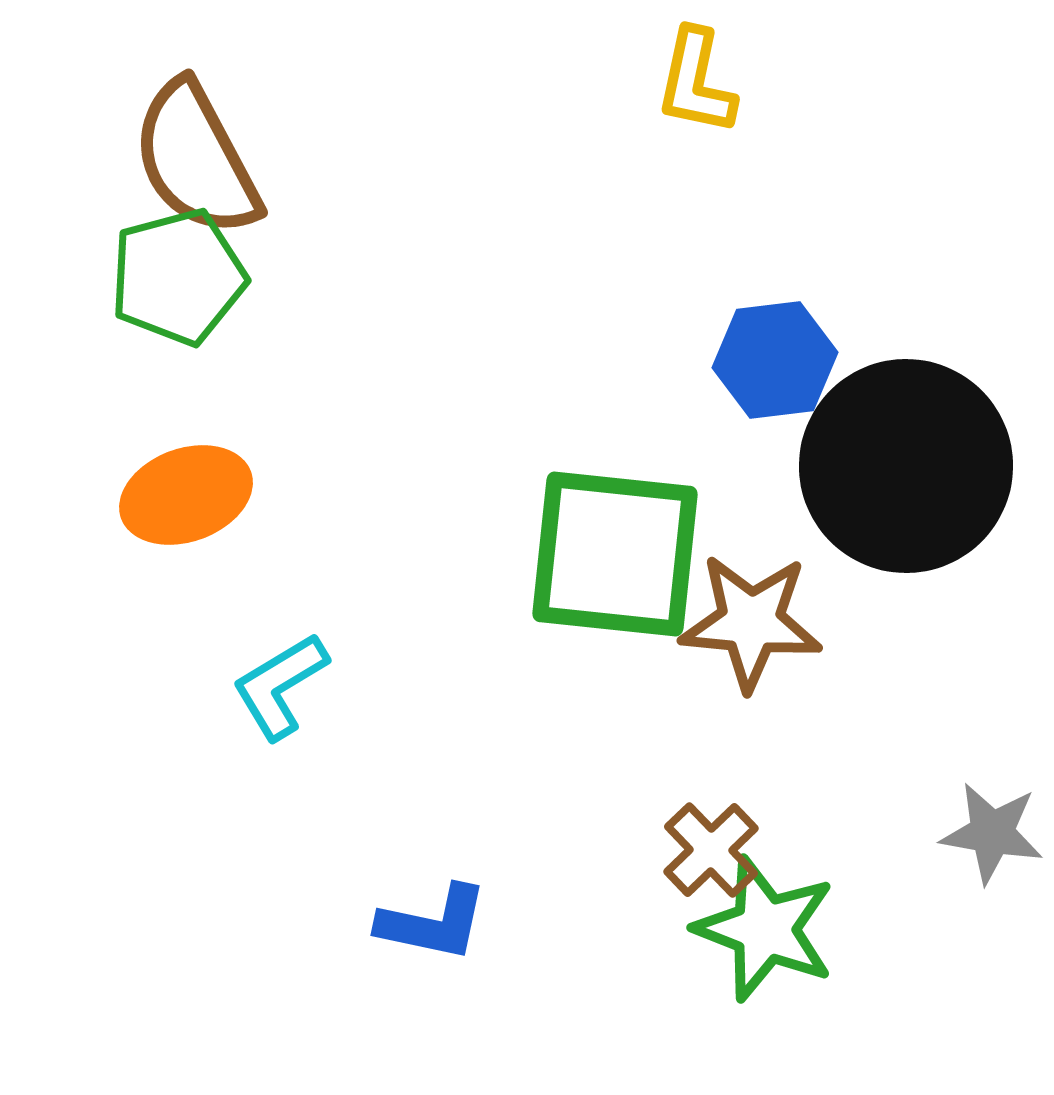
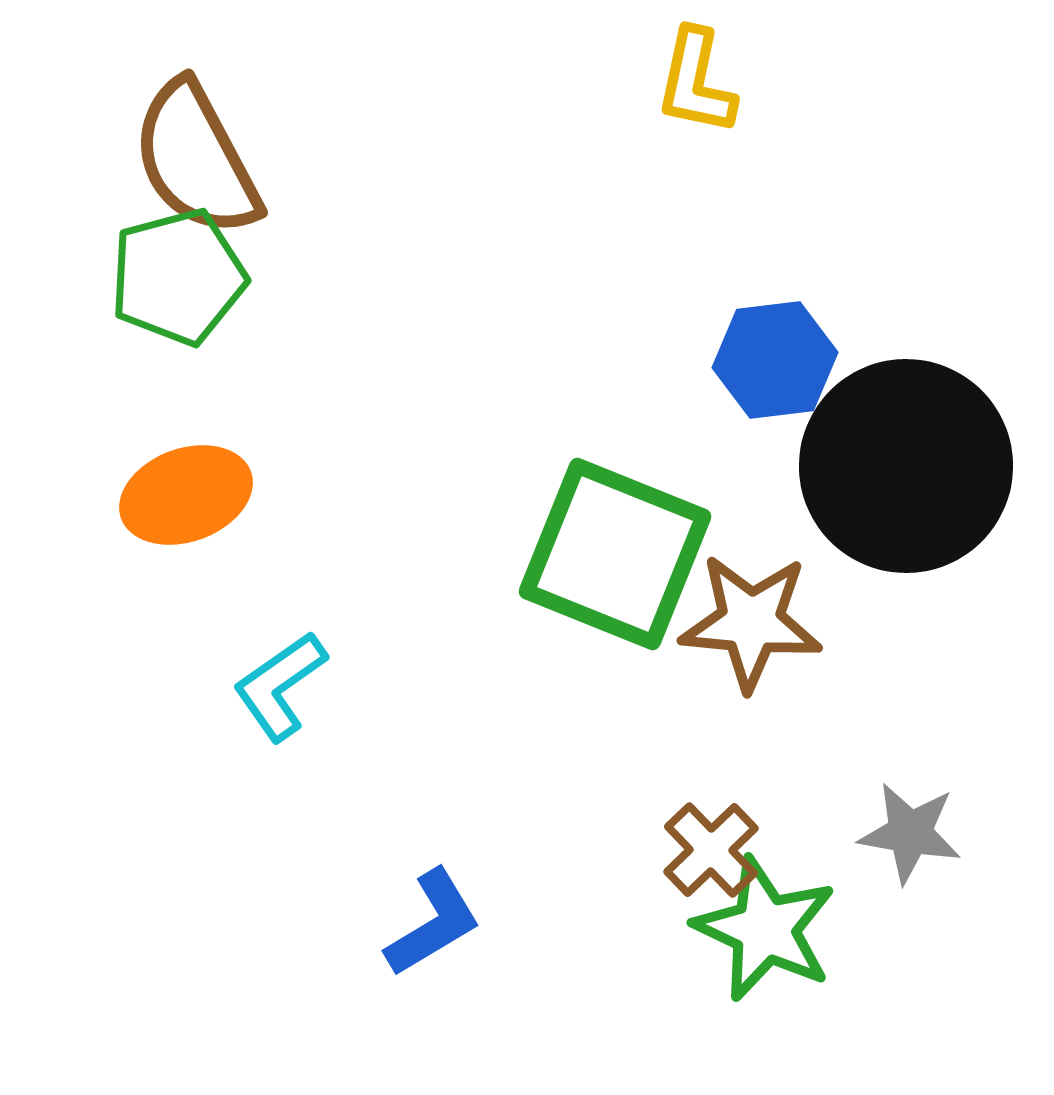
green square: rotated 16 degrees clockwise
cyan L-shape: rotated 4 degrees counterclockwise
gray star: moved 82 px left
blue L-shape: rotated 43 degrees counterclockwise
green star: rotated 4 degrees clockwise
